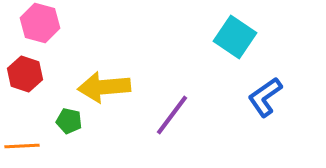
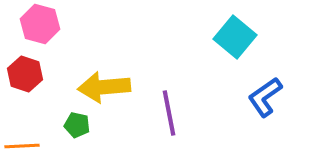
pink hexagon: moved 1 px down
cyan square: rotated 6 degrees clockwise
purple line: moved 3 px left, 2 px up; rotated 48 degrees counterclockwise
green pentagon: moved 8 px right, 4 px down
